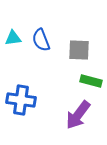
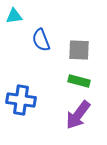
cyan triangle: moved 1 px right, 22 px up
green rectangle: moved 12 px left
